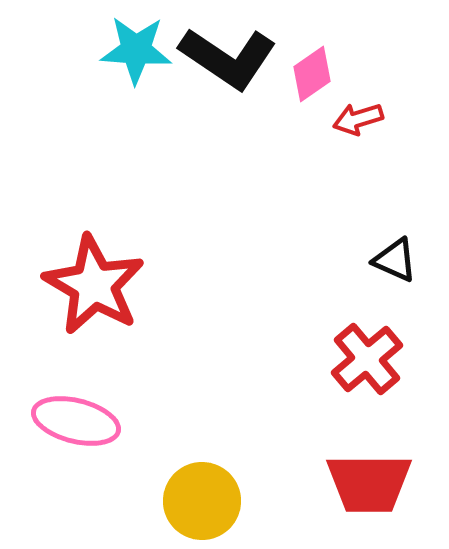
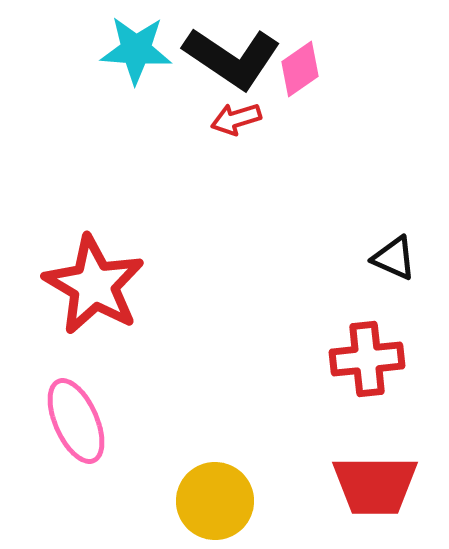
black L-shape: moved 4 px right
pink diamond: moved 12 px left, 5 px up
red arrow: moved 122 px left
black triangle: moved 1 px left, 2 px up
red cross: rotated 34 degrees clockwise
pink ellipse: rotated 52 degrees clockwise
red trapezoid: moved 6 px right, 2 px down
yellow circle: moved 13 px right
